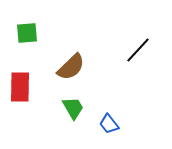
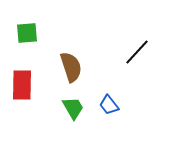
black line: moved 1 px left, 2 px down
brown semicircle: rotated 64 degrees counterclockwise
red rectangle: moved 2 px right, 2 px up
blue trapezoid: moved 19 px up
